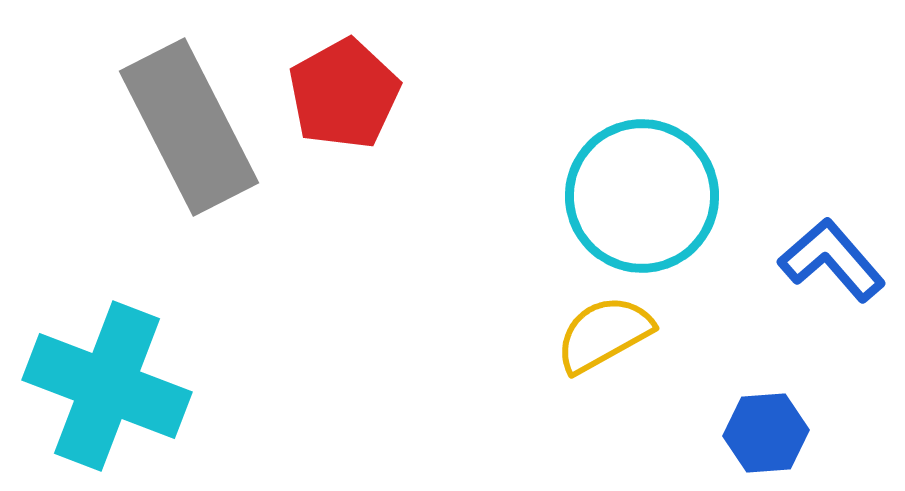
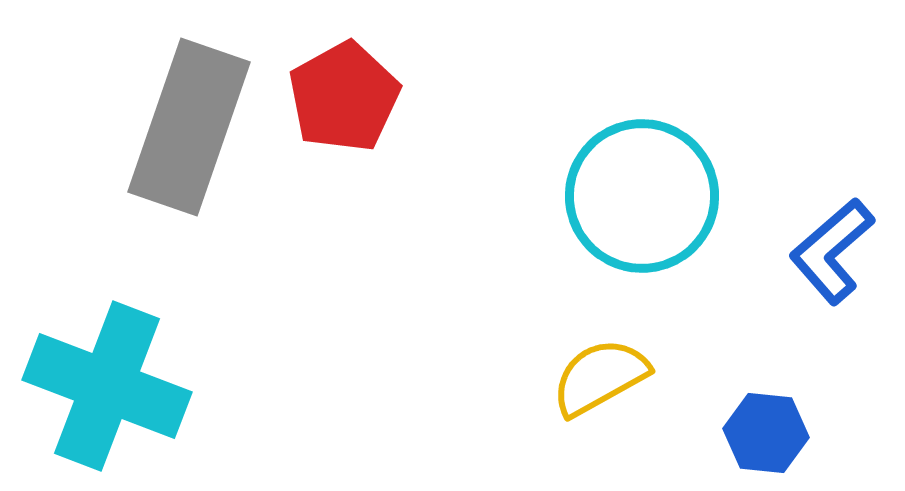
red pentagon: moved 3 px down
gray rectangle: rotated 46 degrees clockwise
blue L-shape: moved 9 px up; rotated 90 degrees counterclockwise
yellow semicircle: moved 4 px left, 43 px down
blue hexagon: rotated 10 degrees clockwise
